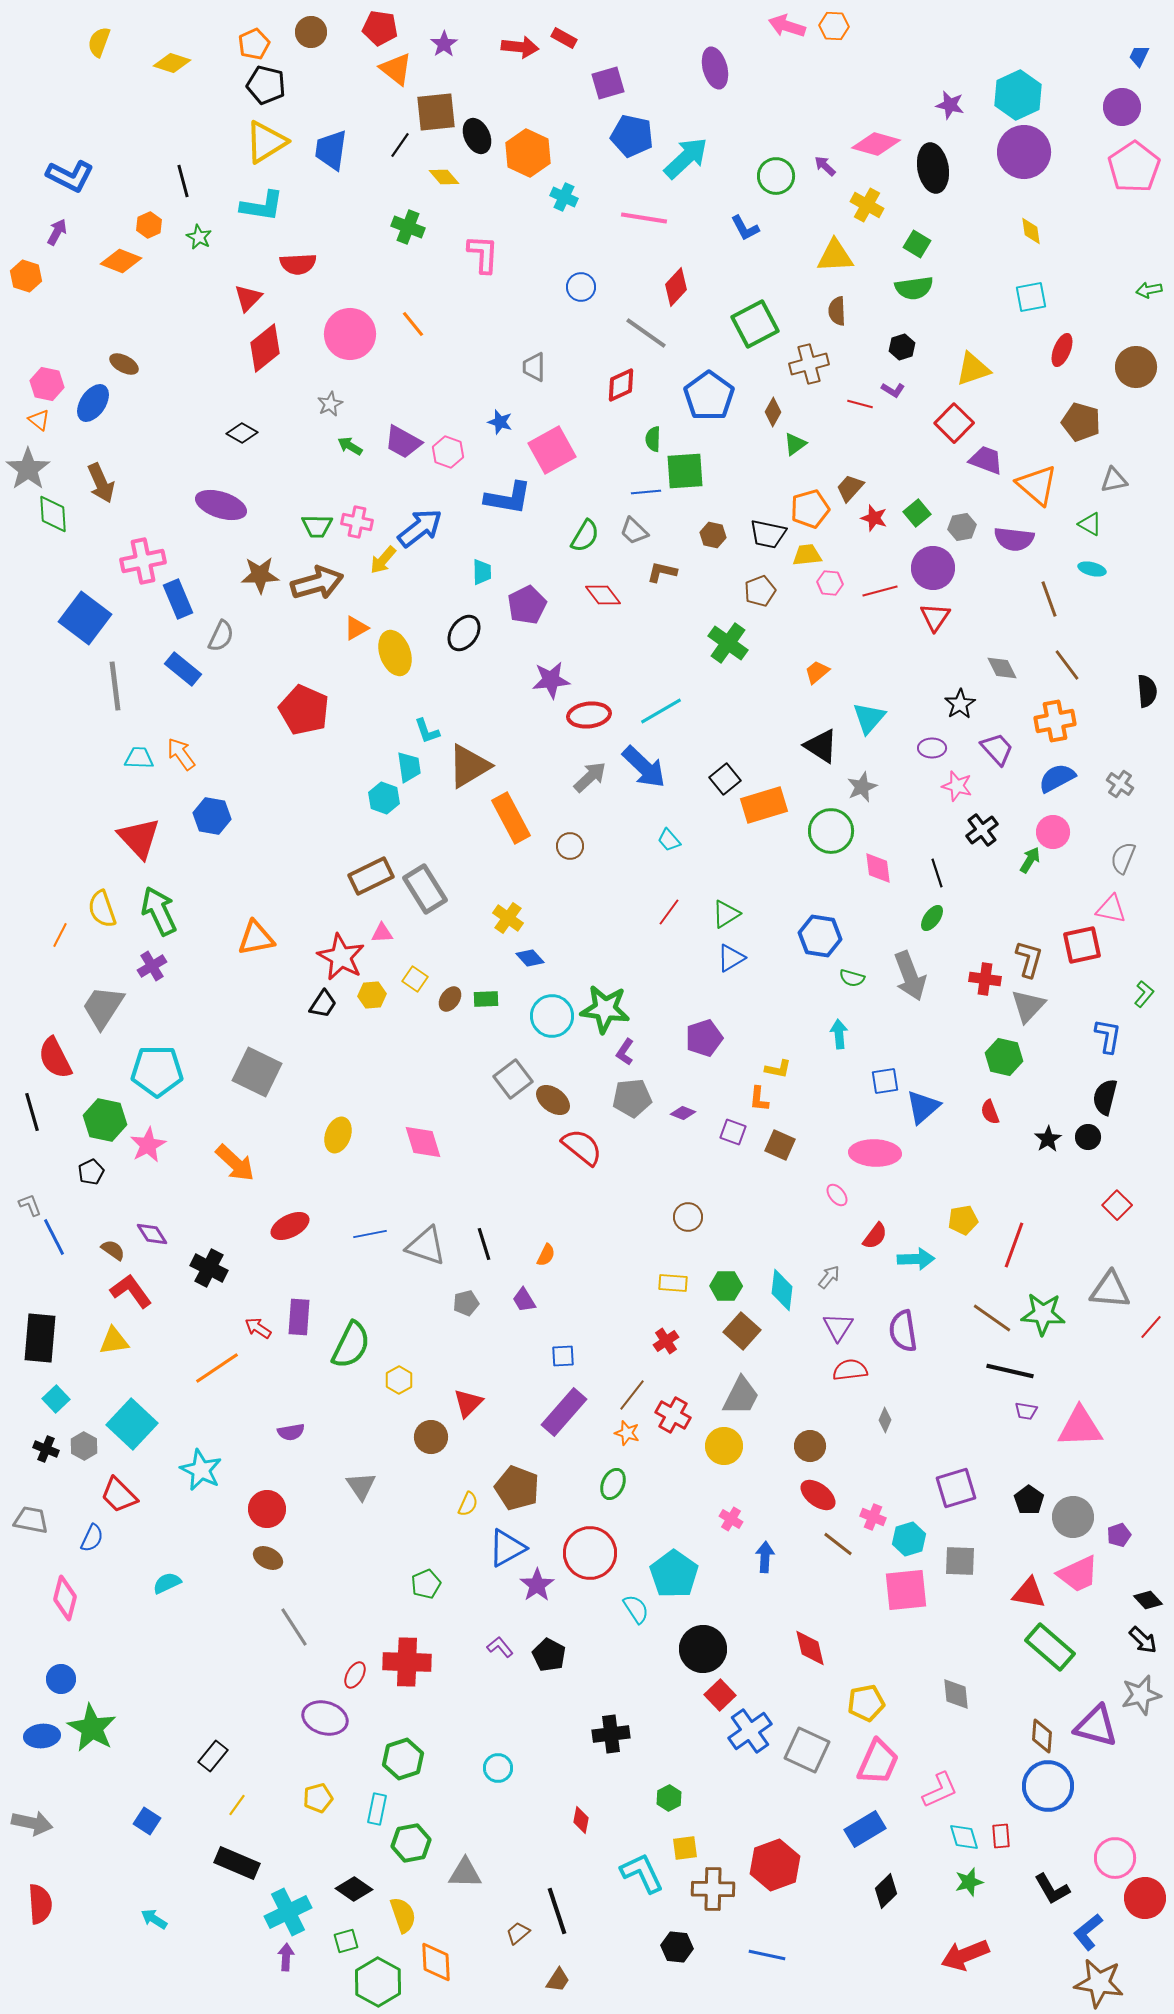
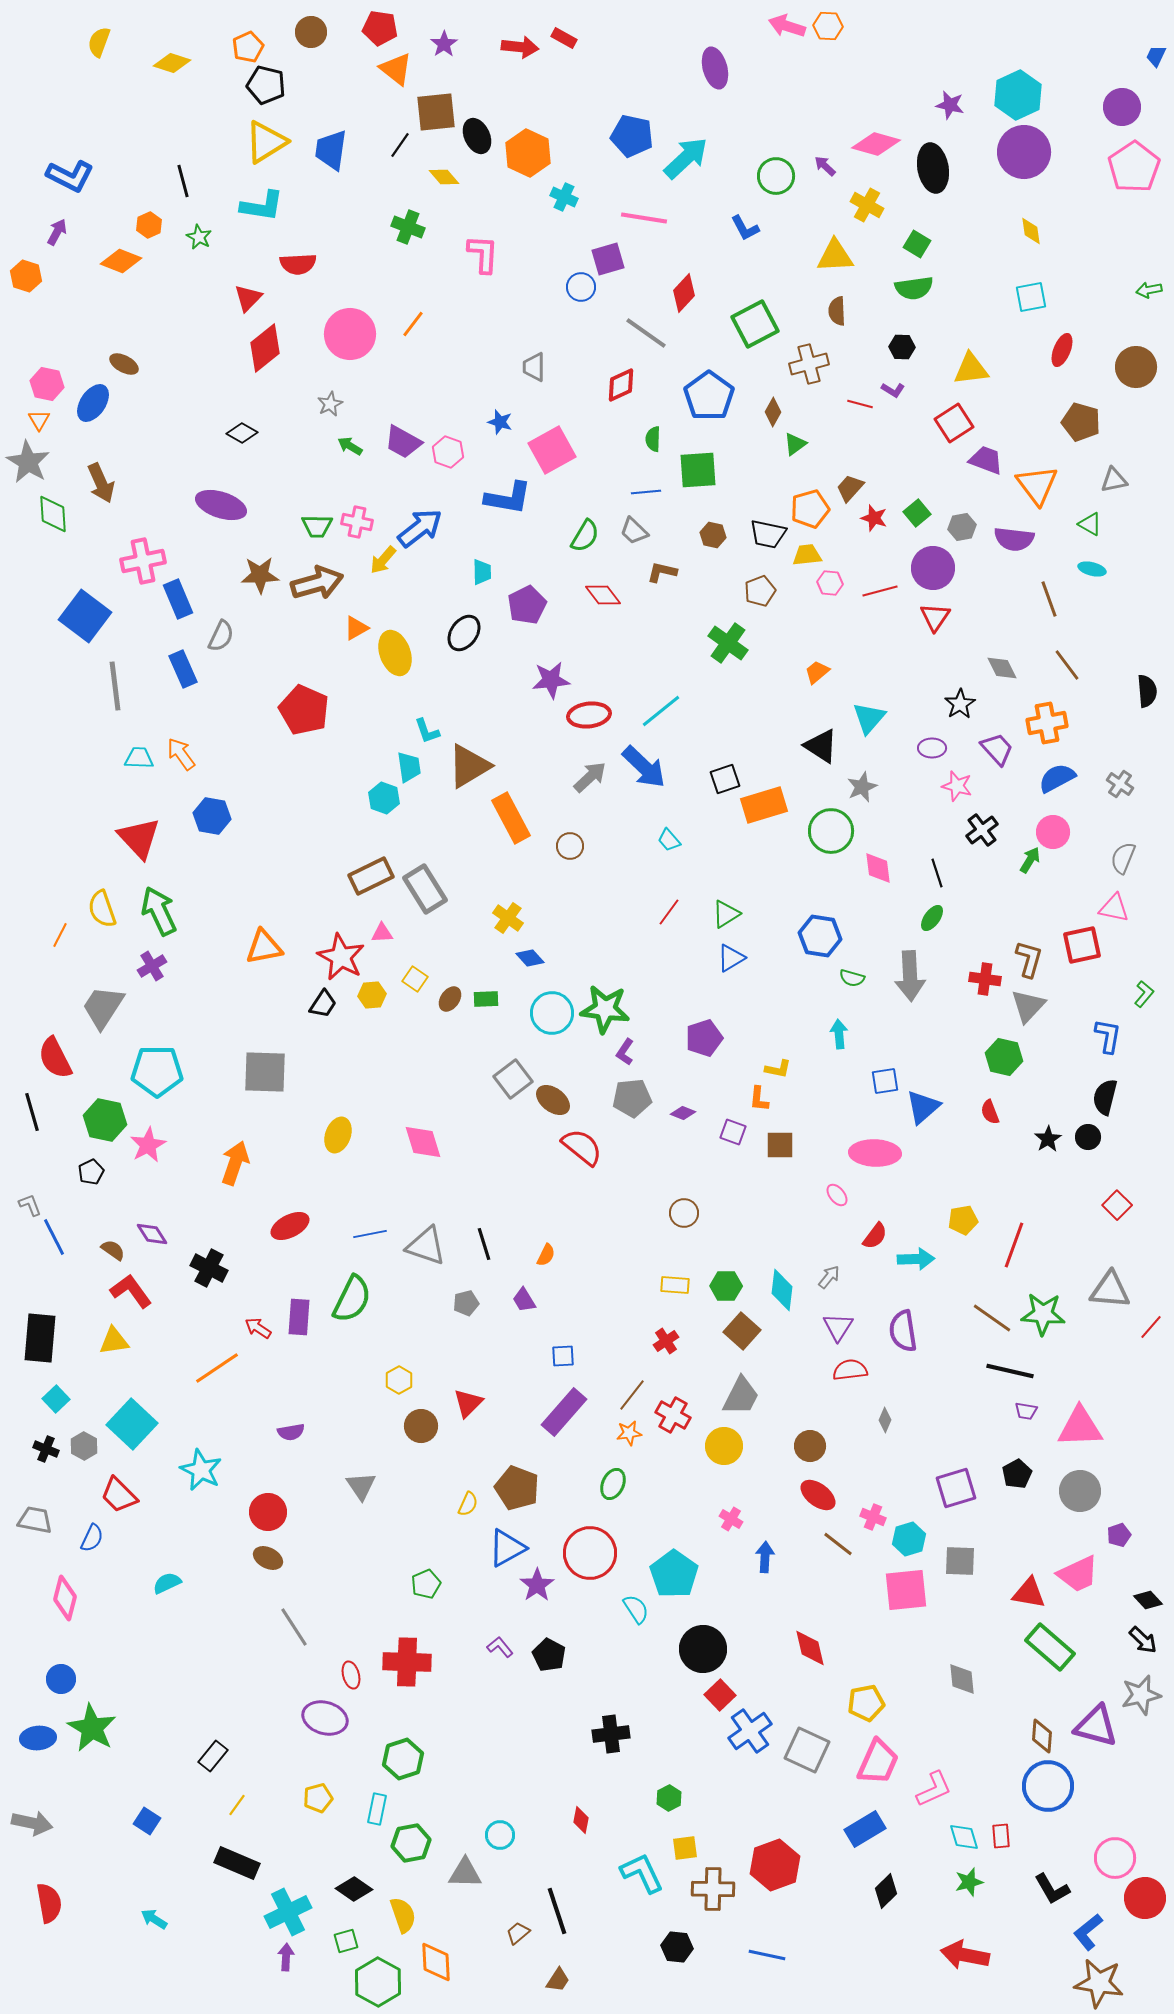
orange hexagon at (834, 26): moved 6 px left
orange pentagon at (254, 44): moved 6 px left, 3 px down
blue trapezoid at (1139, 56): moved 17 px right
purple square at (608, 83): moved 176 px down
red diamond at (676, 287): moved 8 px right, 6 px down
orange line at (413, 324): rotated 76 degrees clockwise
black hexagon at (902, 347): rotated 20 degrees clockwise
yellow triangle at (973, 369): moved 2 px left; rotated 12 degrees clockwise
orange triangle at (39, 420): rotated 20 degrees clockwise
red square at (954, 423): rotated 12 degrees clockwise
gray star at (28, 469): moved 7 px up; rotated 6 degrees counterclockwise
green square at (685, 471): moved 13 px right, 1 px up
orange triangle at (1037, 485): rotated 12 degrees clockwise
blue square at (85, 618): moved 2 px up
blue rectangle at (183, 669): rotated 27 degrees clockwise
cyan line at (661, 711): rotated 9 degrees counterclockwise
orange cross at (1055, 721): moved 8 px left, 2 px down
black square at (725, 779): rotated 20 degrees clockwise
pink triangle at (1111, 909): moved 3 px right, 1 px up
orange triangle at (256, 938): moved 8 px right, 9 px down
gray arrow at (910, 976): rotated 18 degrees clockwise
cyan circle at (552, 1016): moved 3 px up
gray square at (257, 1072): moved 8 px right; rotated 24 degrees counterclockwise
brown square at (780, 1145): rotated 24 degrees counterclockwise
orange arrow at (235, 1163): rotated 114 degrees counterclockwise
brown circle at (688, 1217): moved 4 px left, 4 px up
yellow rectangle at (673, 1283): moved 2 px right, 2 px down
green semicircle at (351, 1345): moved 1 px right, 46 px up
orange star at (627, 1433): moved 2 px right; rotated 25 degrees counterclockwise
brown circle at (431, 1437): moved 10 px left, 11 px up
black pentagon at (1029, 1500): moved 12 px left, 26 px up; rotated 8 degrees clockwise
red circle at (267, 1509): moved 1 px right, 3 px down
gray circle at (1073, 1517): moved 7 px right, 26 px up
gray trapezoid at (31, 1520): moved 4 px right
red ellipse at (355, 1675): moved 4 px left; rotated 44 degrees counterclockwise
gray diamond at (956, 1694): moved 6 px right, 15 px up
blue ellipse at (42, 1736): moved 4 px left, 2 px down
cyan circle at (498, 1768): moved 2 px right, 67 px down
pink L-shape at (940, 1790): moved 6 px left, 1 px up
red semicircle at (40, 1904): moved 9 px right, 1 px up; rotated 6 degrees counterclockwise
red arrow at (965, 1955): rotated 33 degrees clockwise
